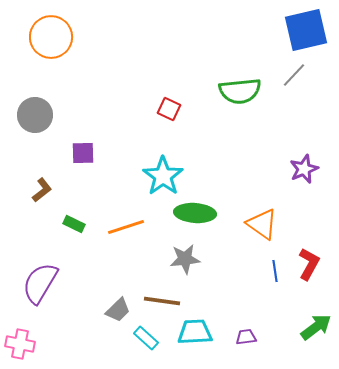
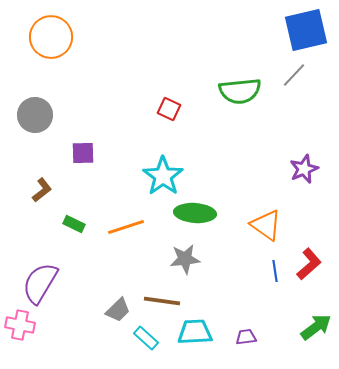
orange triangle: moved 4 px right, 1 px down
red L-shape: rotated 20 degrees clockwise
pink cross: moved 19 px up
